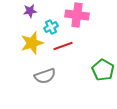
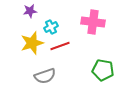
pink cross: moved 16 px right, 7 px down
red line: moved 3 px left
green pentagon: rotated 20 degrees counterclockwise
